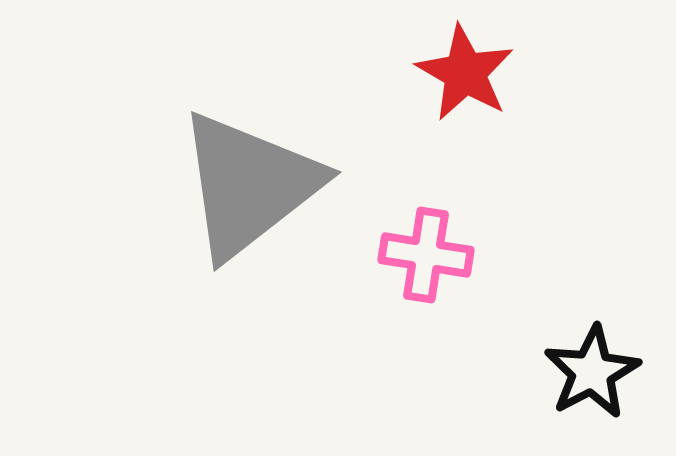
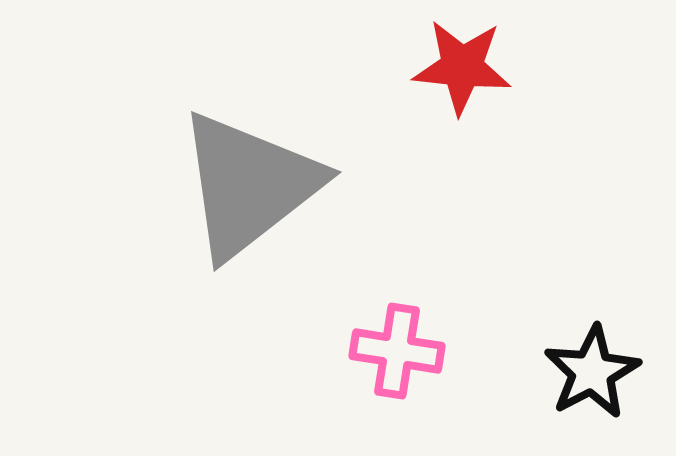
red star: moved 3 px left, 6 px up; rotated 24 degrees counterclockwise
pink cross: moved 29 px left, 96 px down
